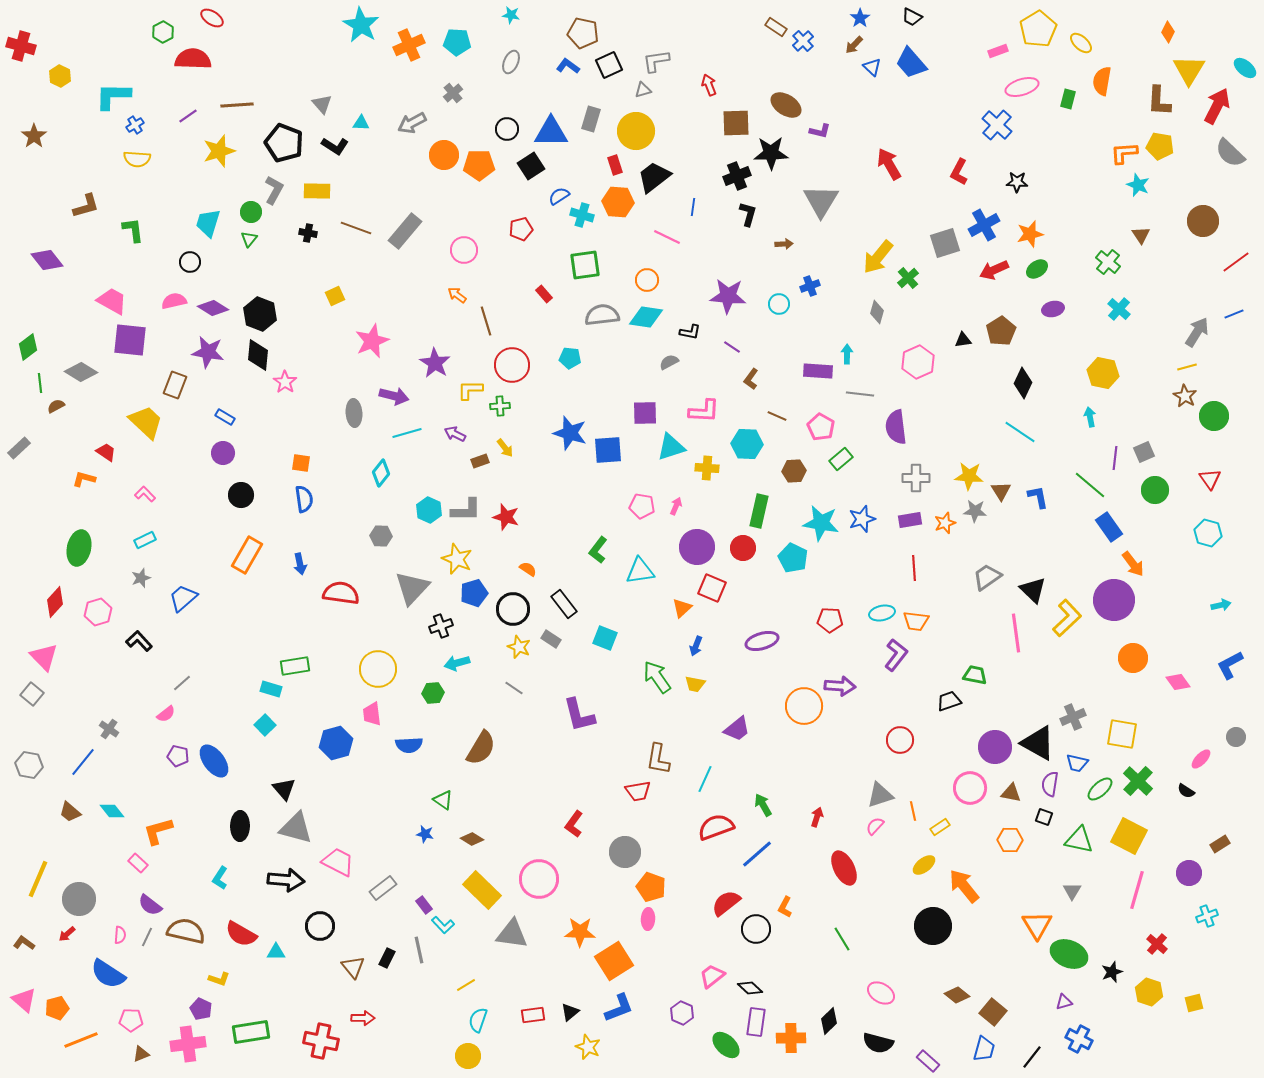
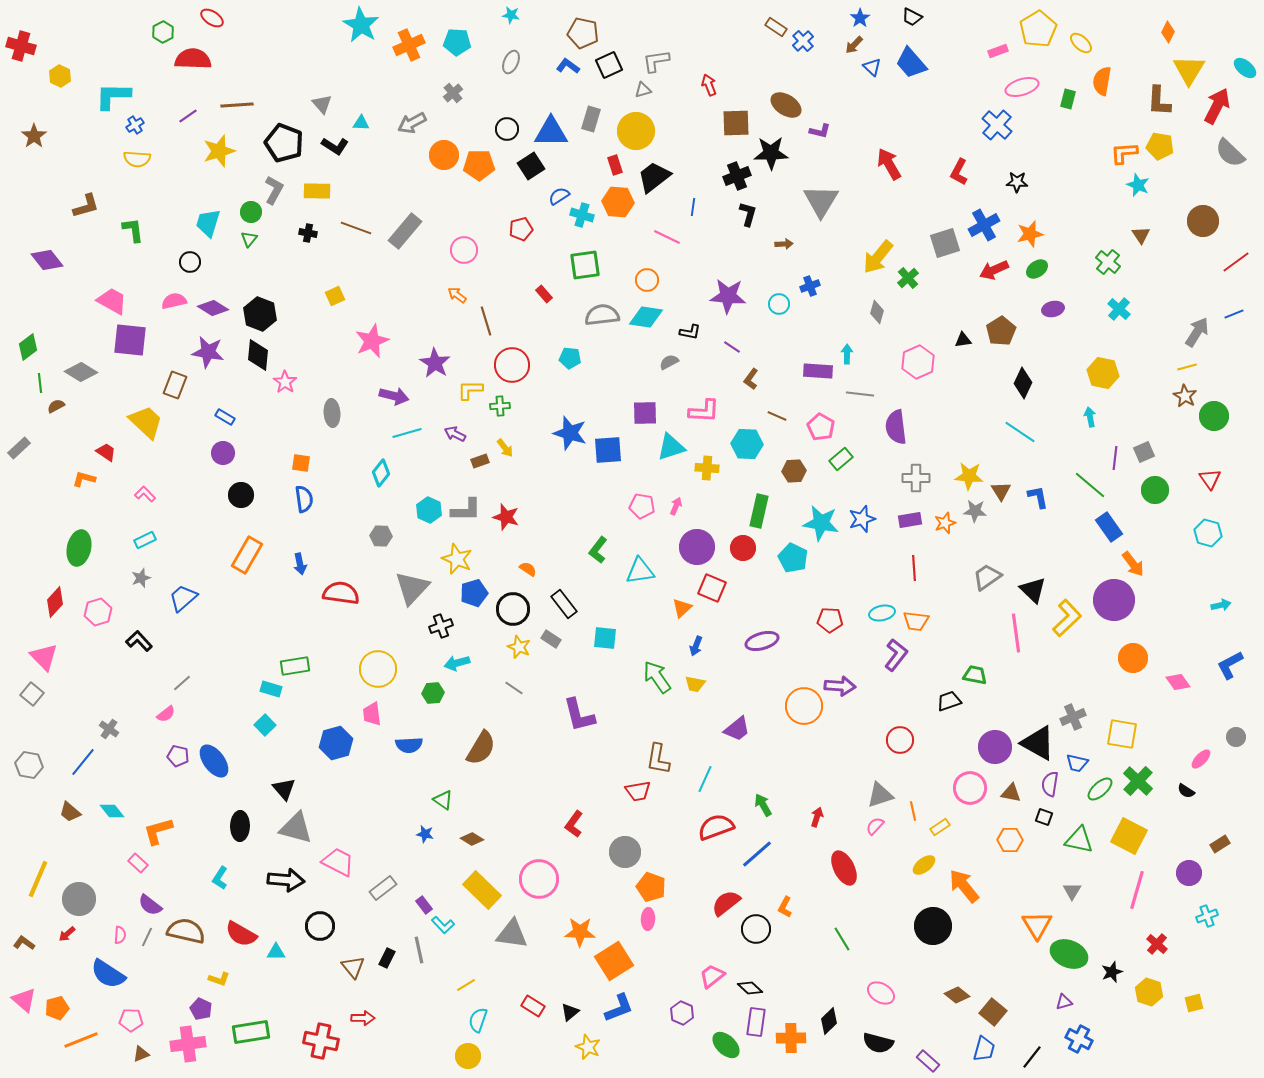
gray ellipse at (354, 413): moved 22 px left
cyan square at (605, 638): rotated 15 degrees counterclockwise
red rectangle at (533, 1015): moved 9 px up; rotated 40 degrees clockwise
